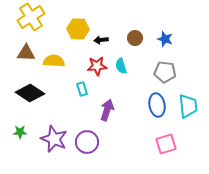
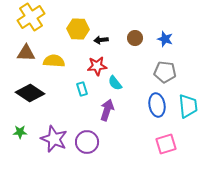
cyan semicircle: moved 6 px left, 17 px down; rotated 21 degrees counterclockwise
